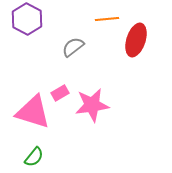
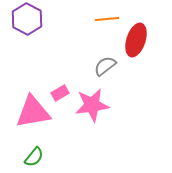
gray semicircle: moved 32 px right, 19 px down
pink triangle: rotated 27 degrees counterclockwise
